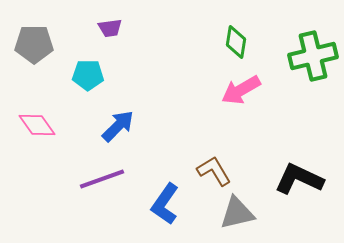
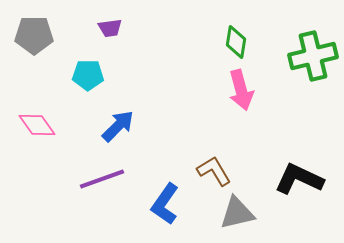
gray pentagon: moved 9 px up
pink arrow: rotated 75 degrees counterclockwise
